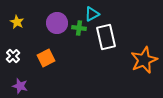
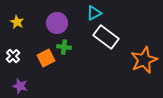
cyan triangle: moved 2 px right, 1 px up
green cross: moved 15 px left, 19 px down
white rectangle: rotated 40 degrees counterclockwise
